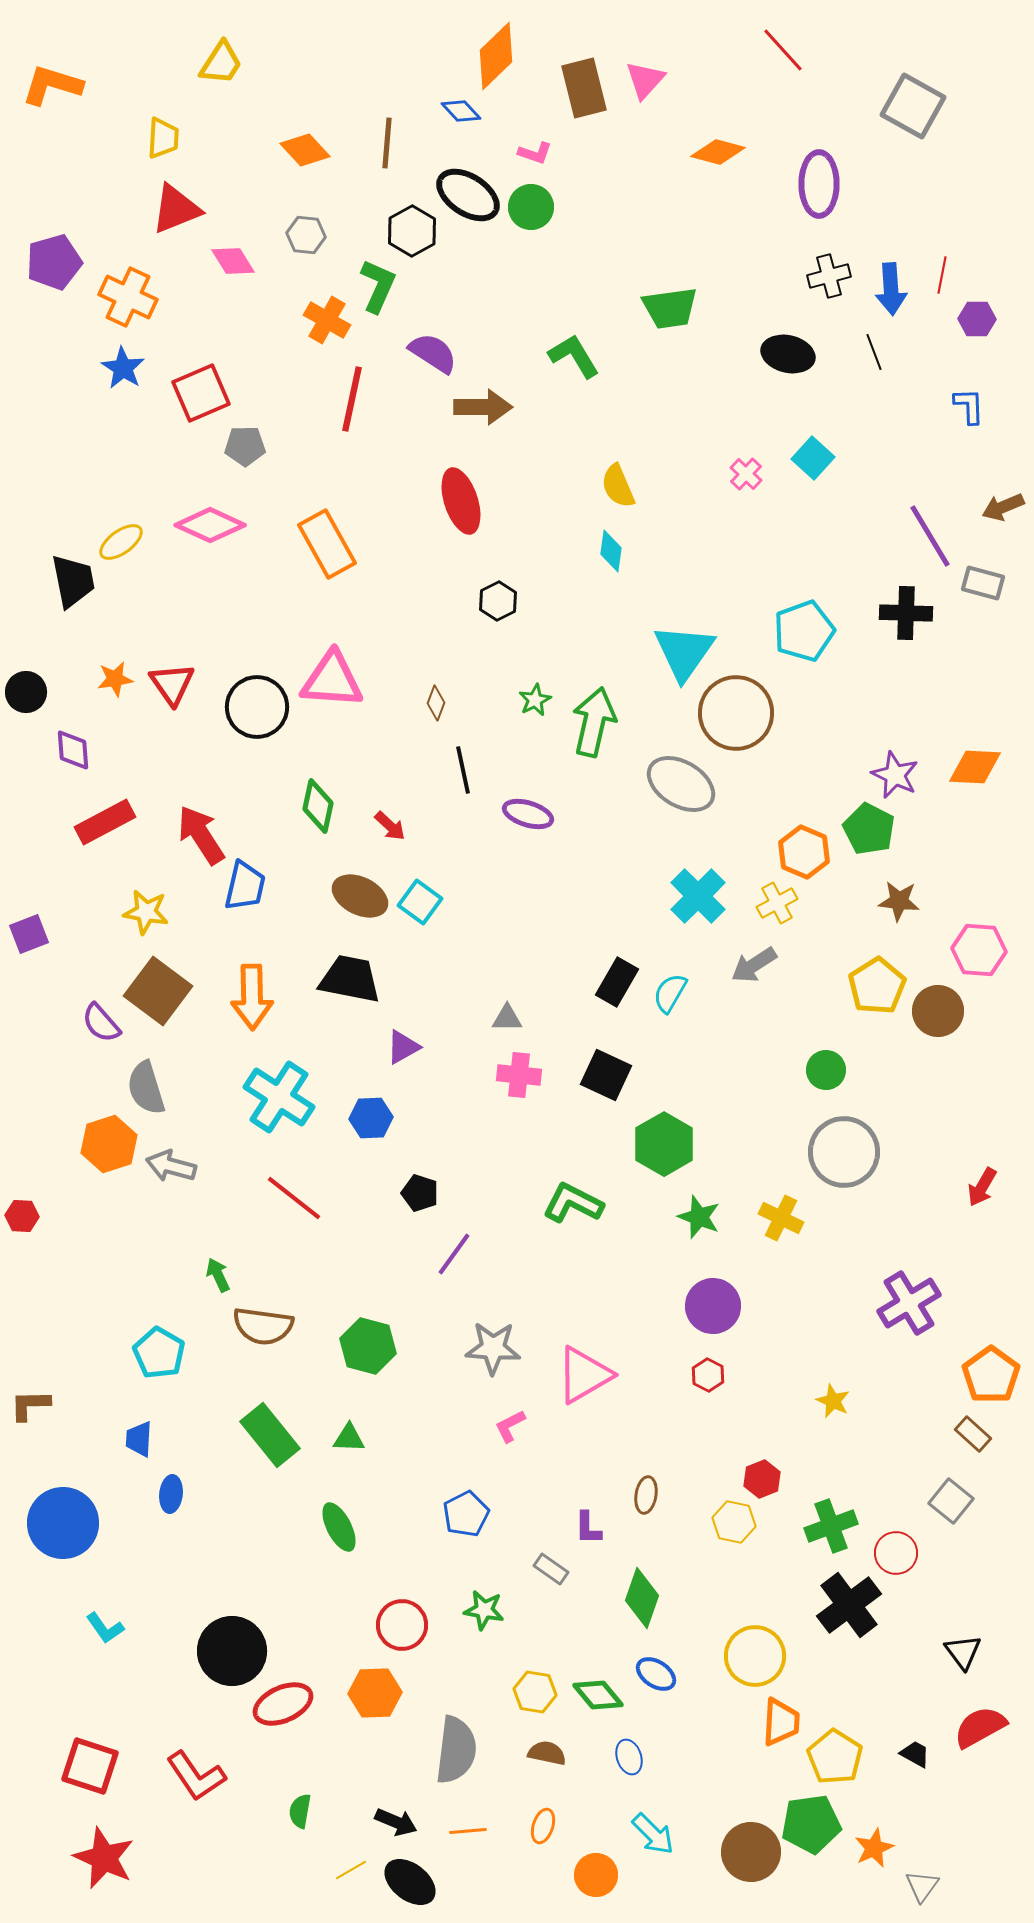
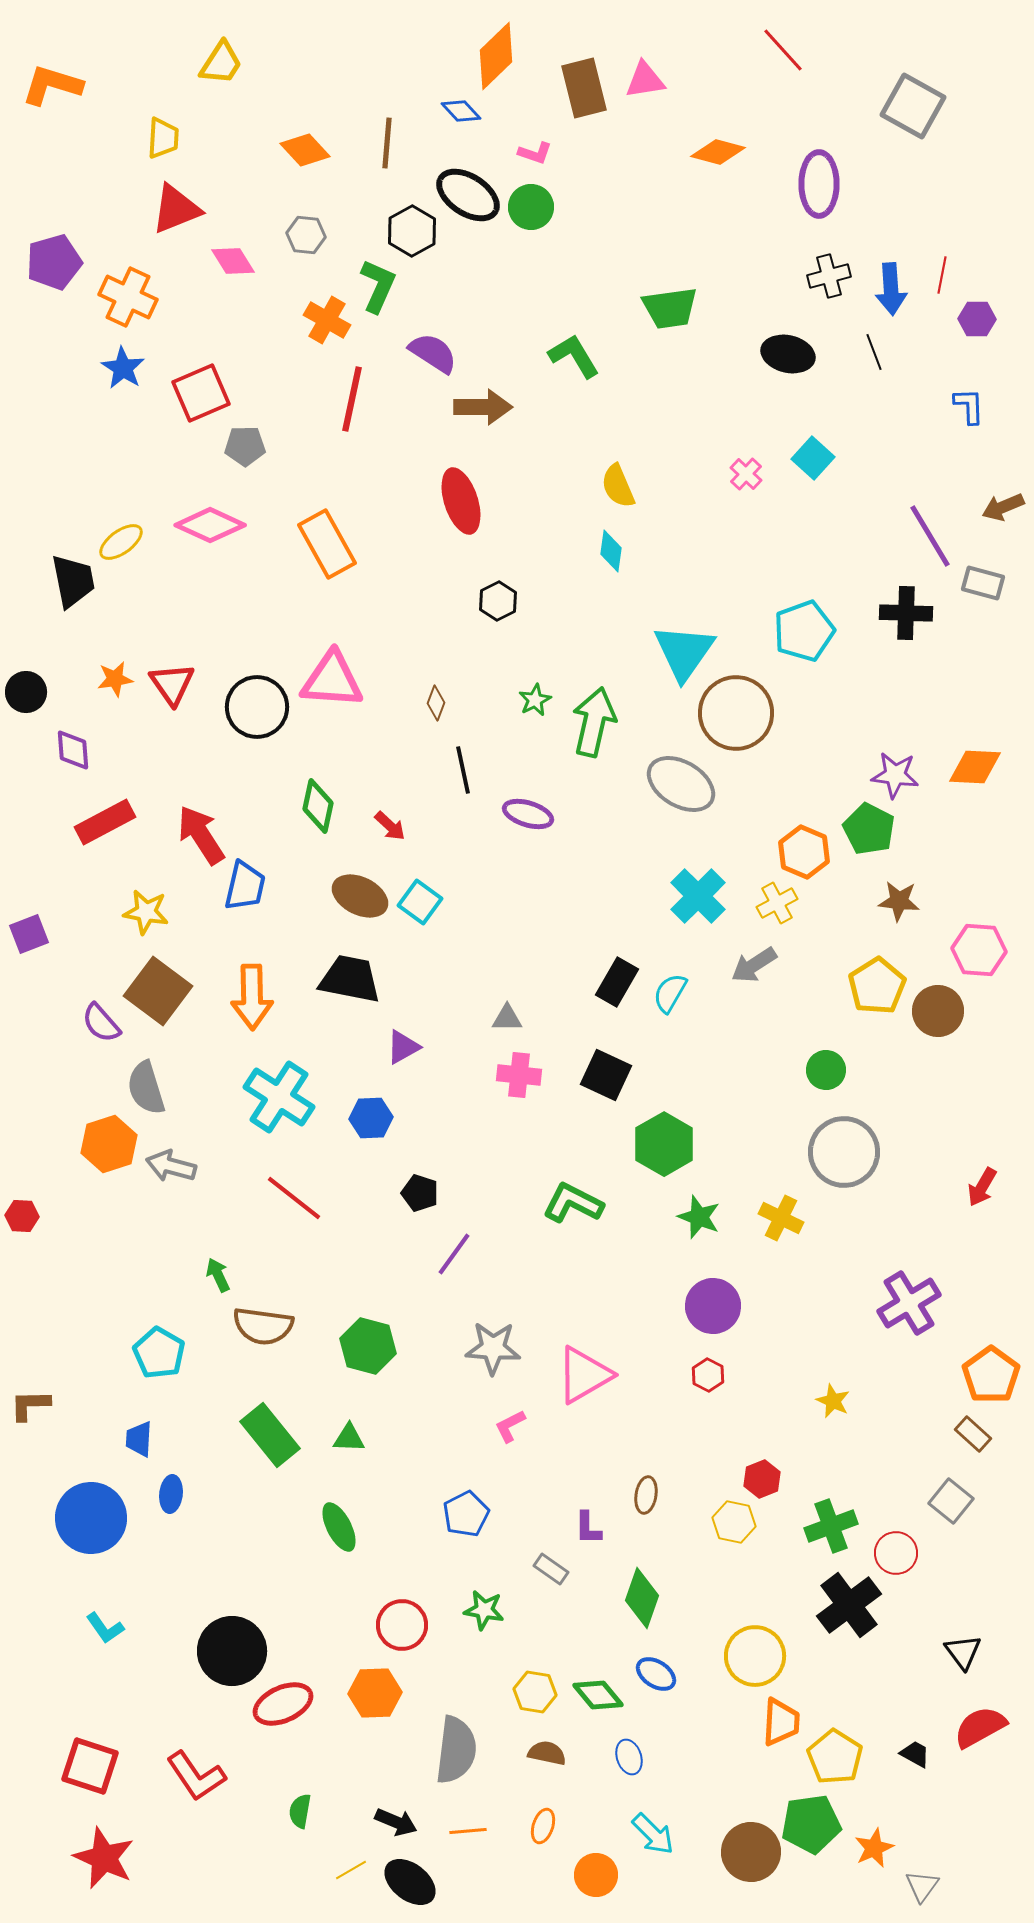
pink triangle at (645, 80): rotated 39 degrees clockwise
purple star at (895, 775): rotated 18 degrees counterclockwise
blue circle at (63, 1523): moved 28 px right, 5 px up
